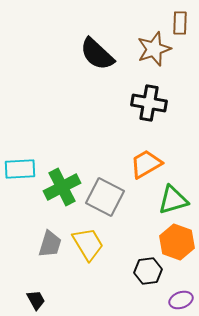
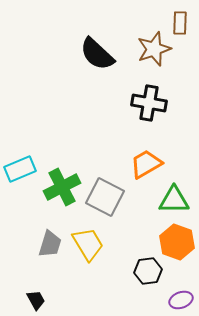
cyan rectangle: rotated 20 degrees counterclockwise
green triangle: moved 1 px right; rotated 16 degrees clockwise
